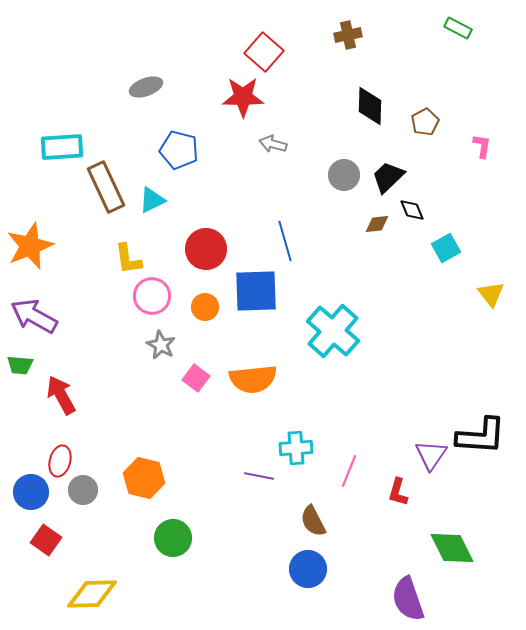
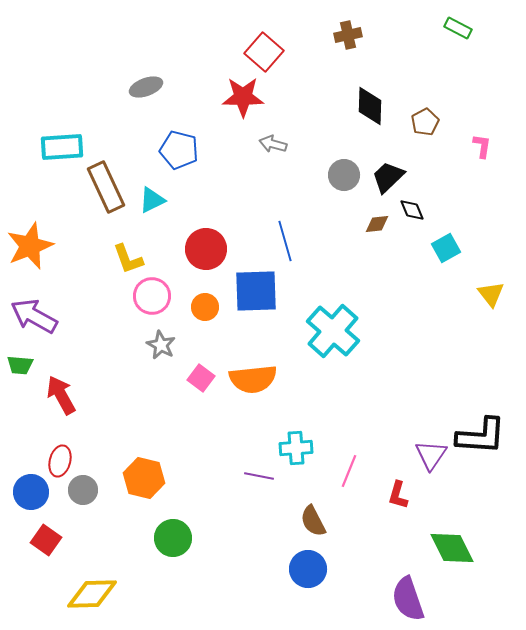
yellow L-shape at (128, 259): rotated 12 degrees counterclockwise
pink square at (196, 378): moved 5 px right
red L-shape at (398, 492): moved 3 px down
